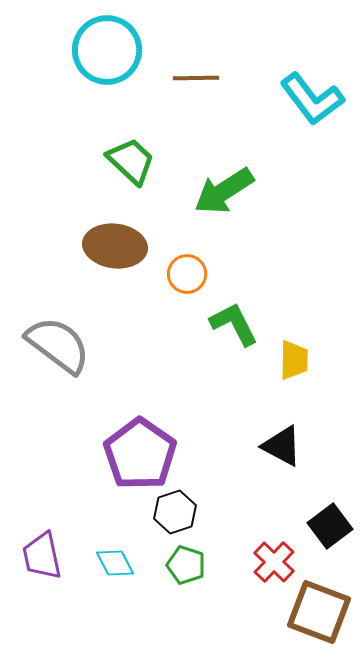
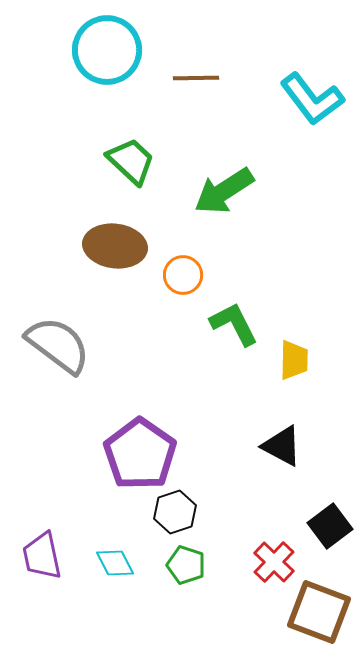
orange circle: moved 4 px left, 1 px down
